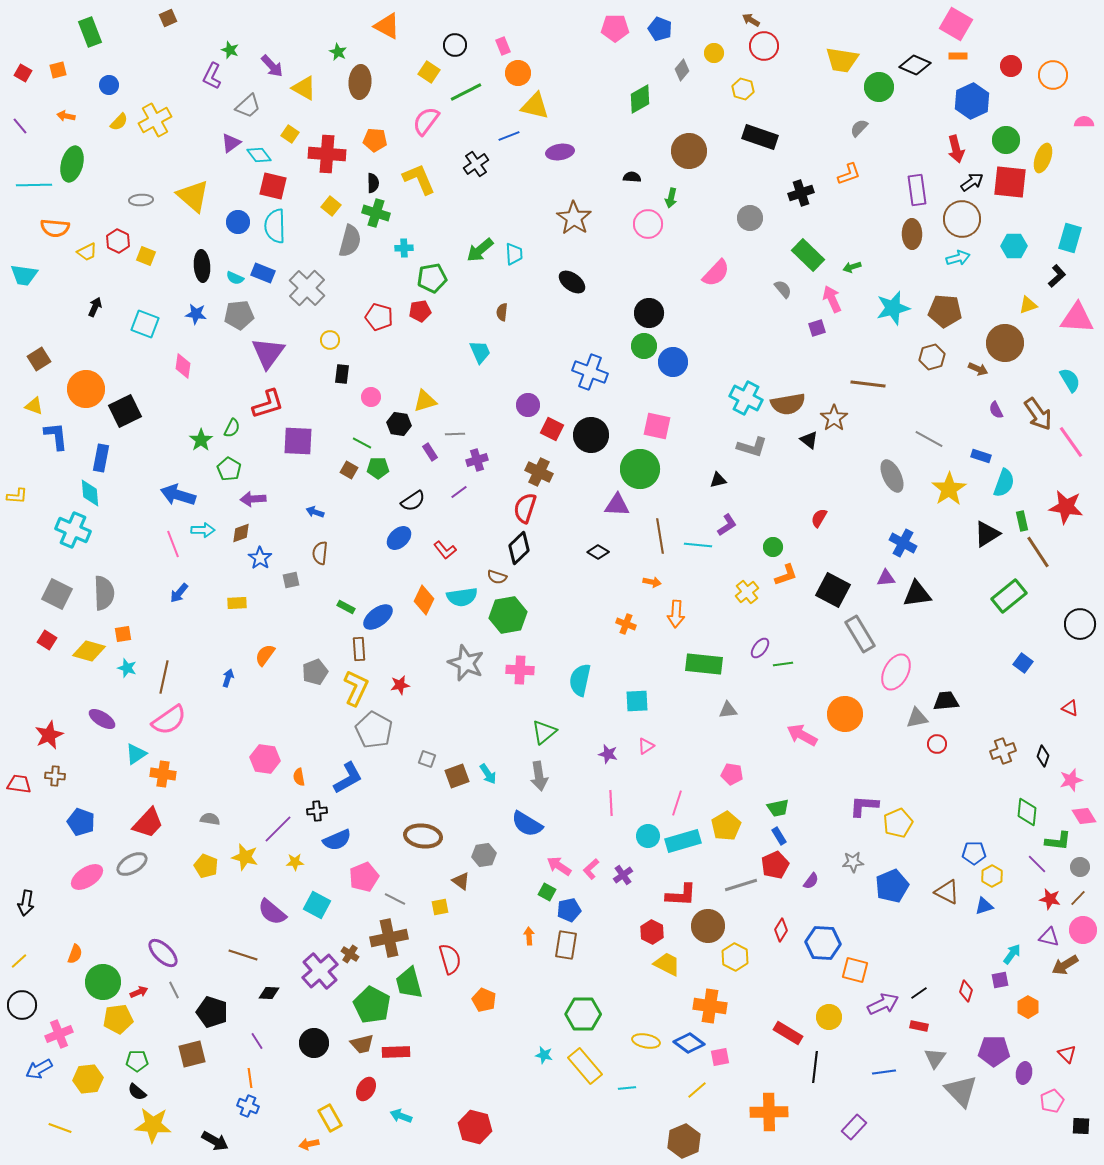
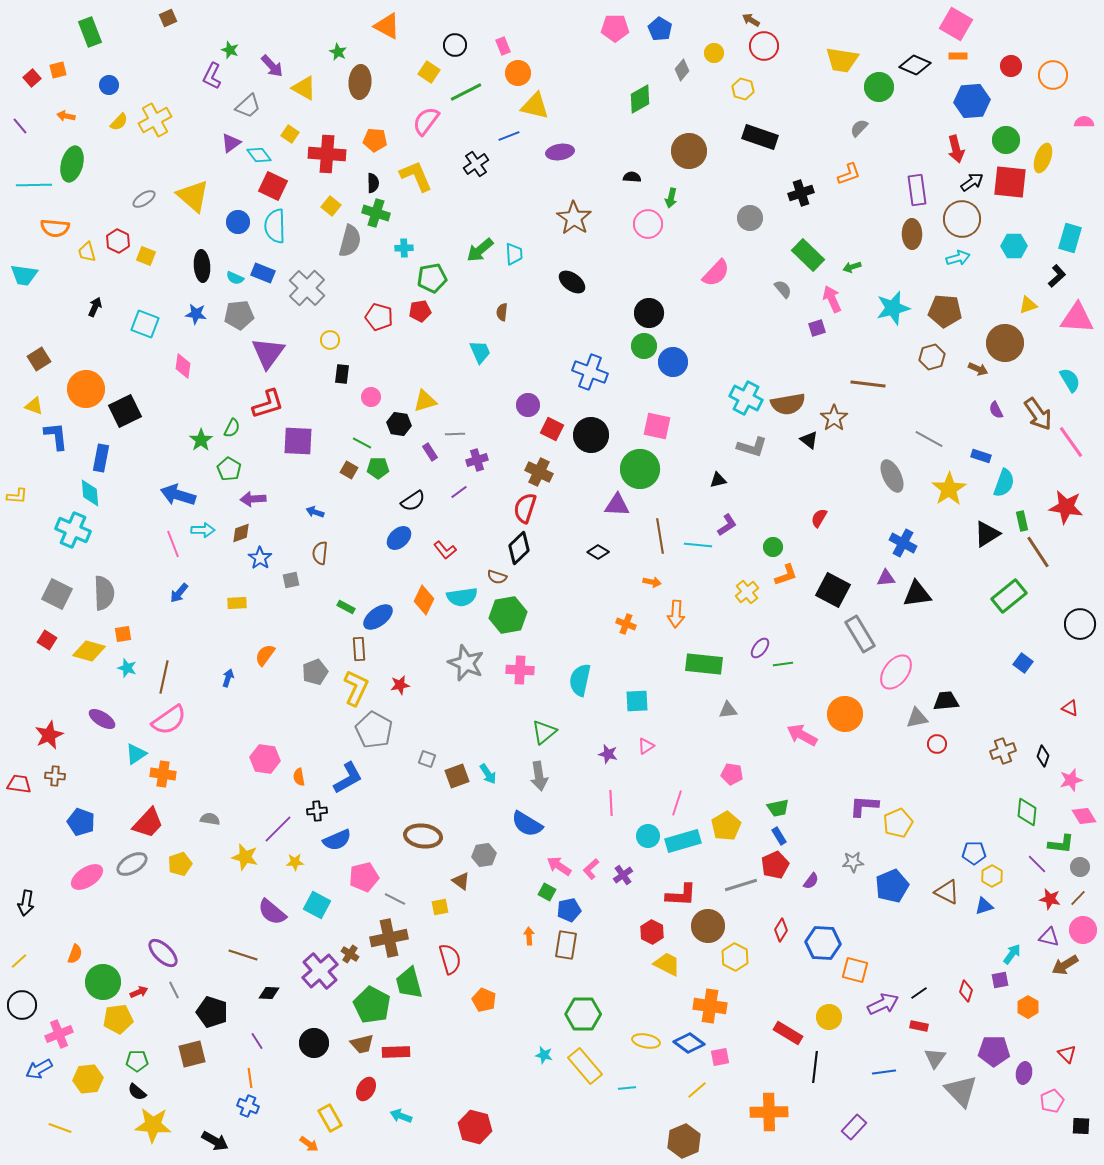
blue pentagon at (660, 29): rotated 10 degrees clockwise
red square at (23, 73): moved 9 px right, 5 px down; rotated 18 degrees clockwise
blue hexagon at (972, 101): rotated 20 degrees clockwise
yellow L-shape at (419, 179): moved 3 px left, 3 px up
red square at (273, 186): rotated 12 degrees clockwise
gray ellipse at (141, 200): moved 3 px right, 1 px up; rotated 30 degrees counterclockwise
yellow trapezoid at (87, 252): rotated 100 degrees clockwise
pink ellipse at (896, 672): rotated 9 degrees clockwise
green L-shape at (1058, 841): moved 3 px right, 3 px down
yellow pentagon at (206, 866): moved 26 px left, 2 px up; rotated 30 degrees clockwise
pink pentagon at (364, 877): rotated 8 degrees clockwise
orange arrow at (309, 1144): rotated 132 degrees counterclockwise
